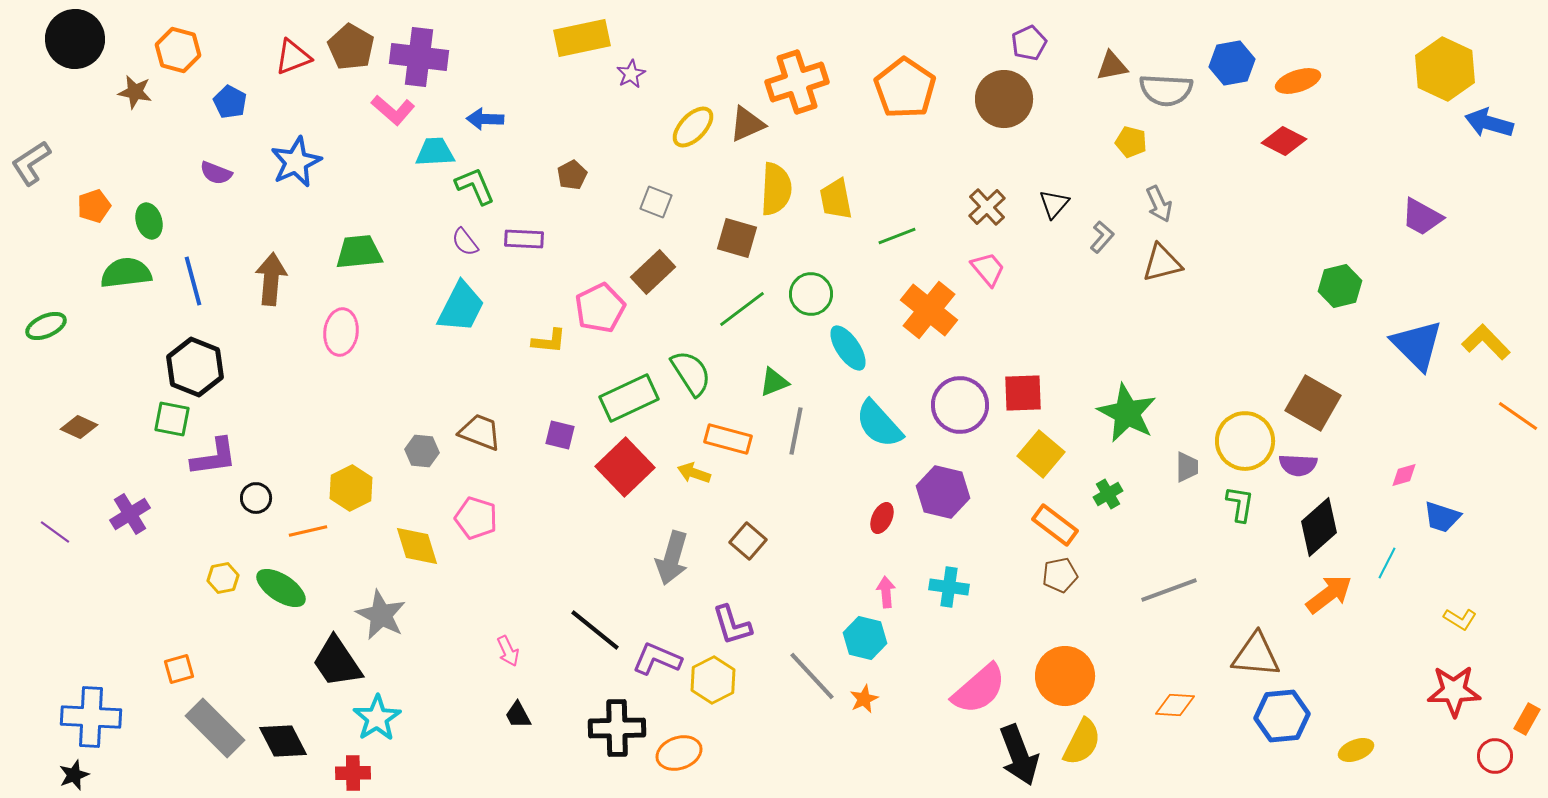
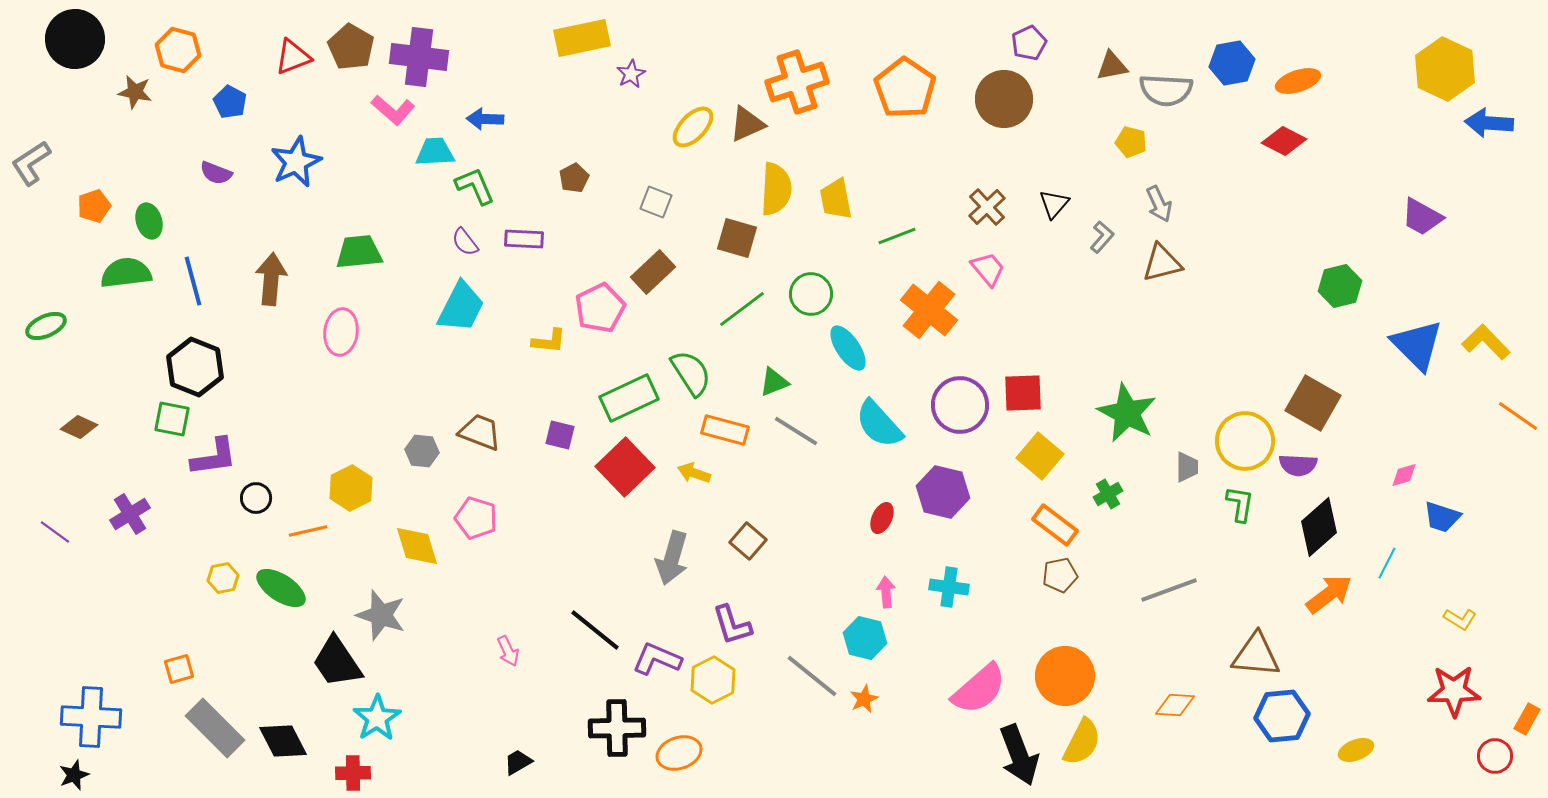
blue arrow at (1489, 123): rotated 12 degrees counterclockwise
brown pentagon at (572, 175): moved 2 px right, 3 px down
gray line at (796, 431): rotated 69 degrees counterclockwise
orange rectangle at (728, 439): moved 3 px left, 9 px up
yellow square at (1041, 454): moved 1 px left, 2 px down
gray star at (381, 615): rotated 9 degrees counterclockwise
gray line at (812, 676): rotated 8 degrees counterclockwise
black trapezoid at (518, 715): moved 47 px down; rotated 88 degrees clockwise
